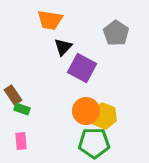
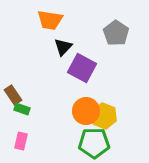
pink rectangle: rotated 18 degrees clockwise
